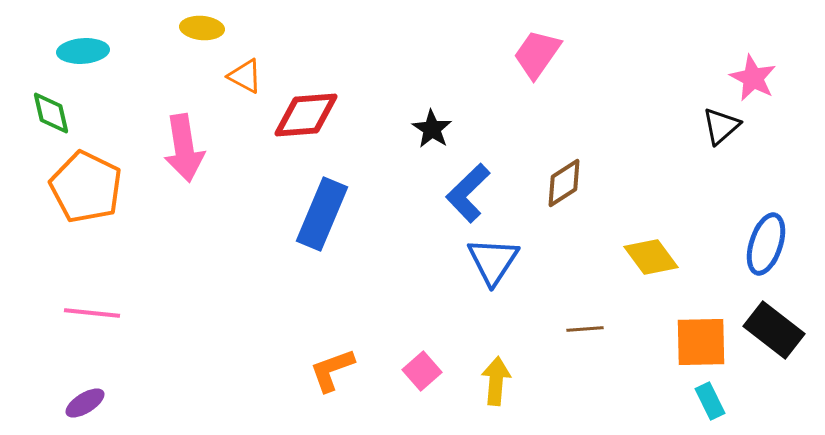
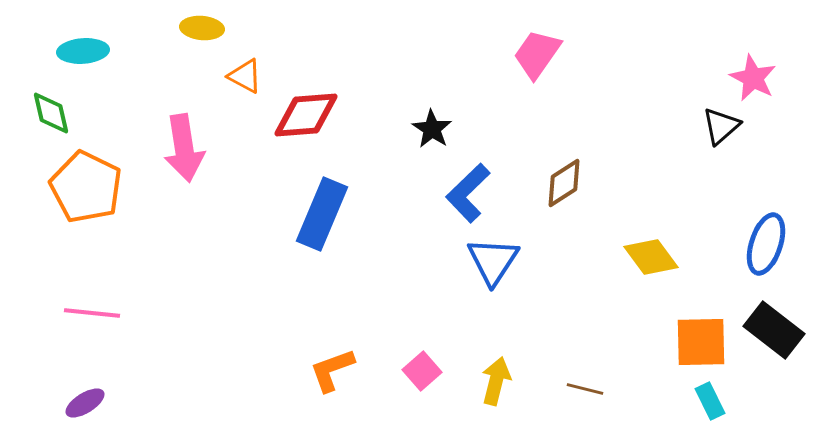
brown line: moved 60 px down; rotated 18 degrees clockwise
yellow arrow: rotated 9 degrees clockwise
